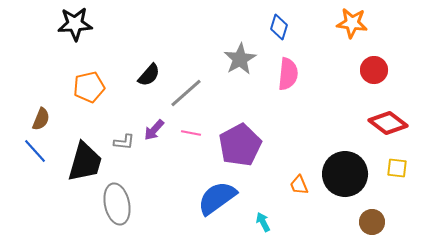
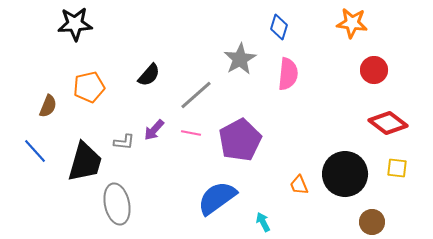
gray line: moved 10 px right, 2 px down
brown semicircle: moved 7 px right, 13 px up
purple pentagon: moved 5 px up
